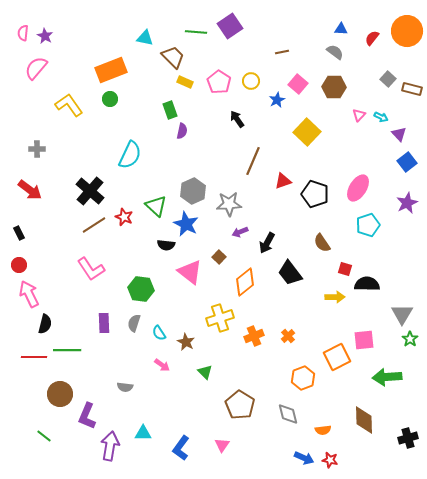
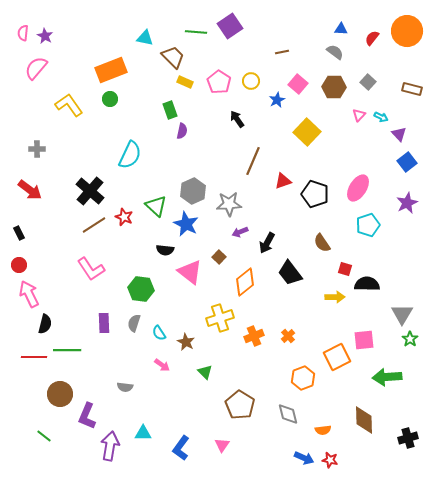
gray square at (388, 79): moved 20 px left, 3 px down
black semicircle at (166, 245): moved 1 px left, 5 px down
